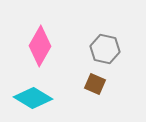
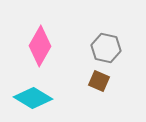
gray hexagon: moved 1 px right, 1 px up
brown square: moved 4 px right, 3 px up
